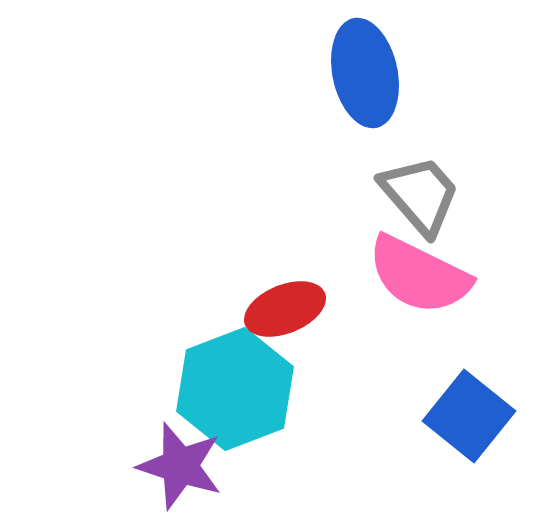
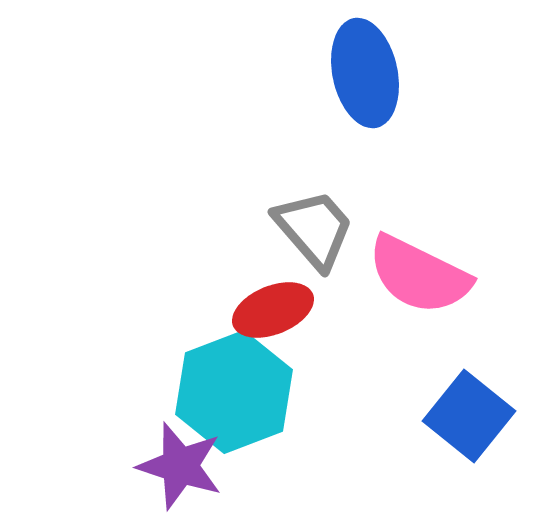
gray trapezoid: moved 106 px left, 34 px down
red ellipse: moved 12 px left, 1 px down
cyan hexagon: moved 1 px left, 3 px down
